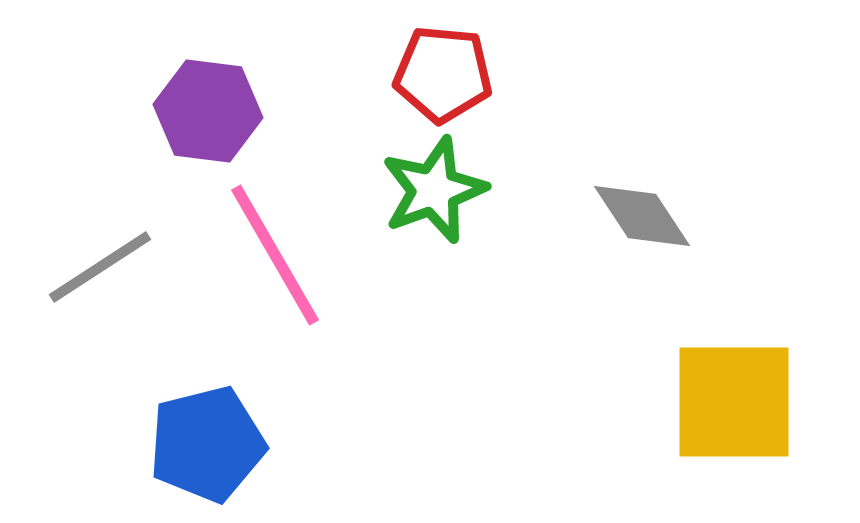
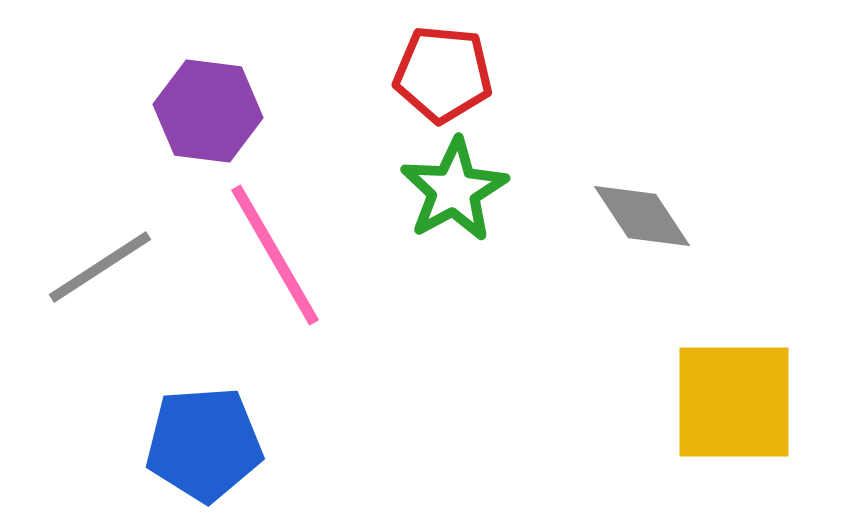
green star: moved 20 px right; rotated 9 degrees counterclockwise
blue pentagon: moved 3 px left; rotated 10 degrees clockwise
